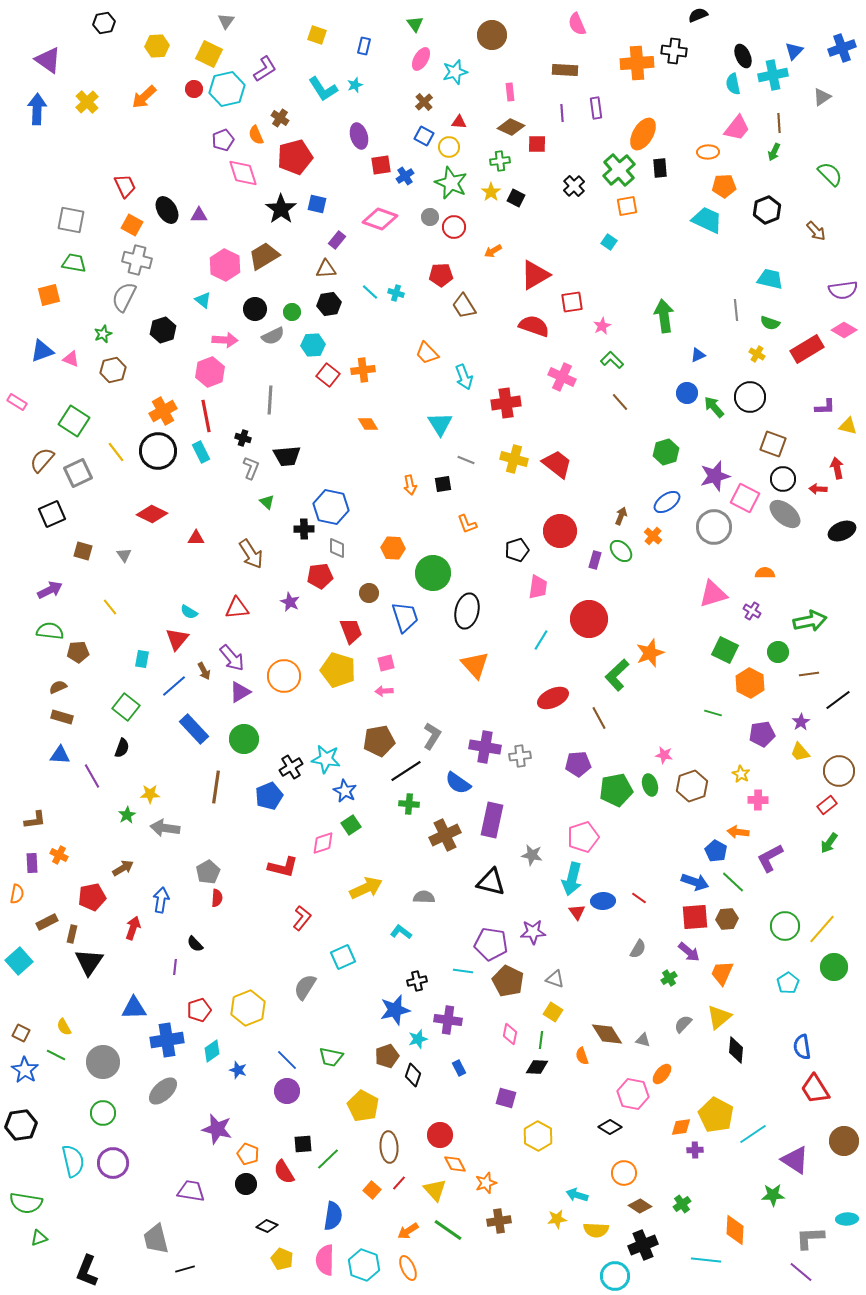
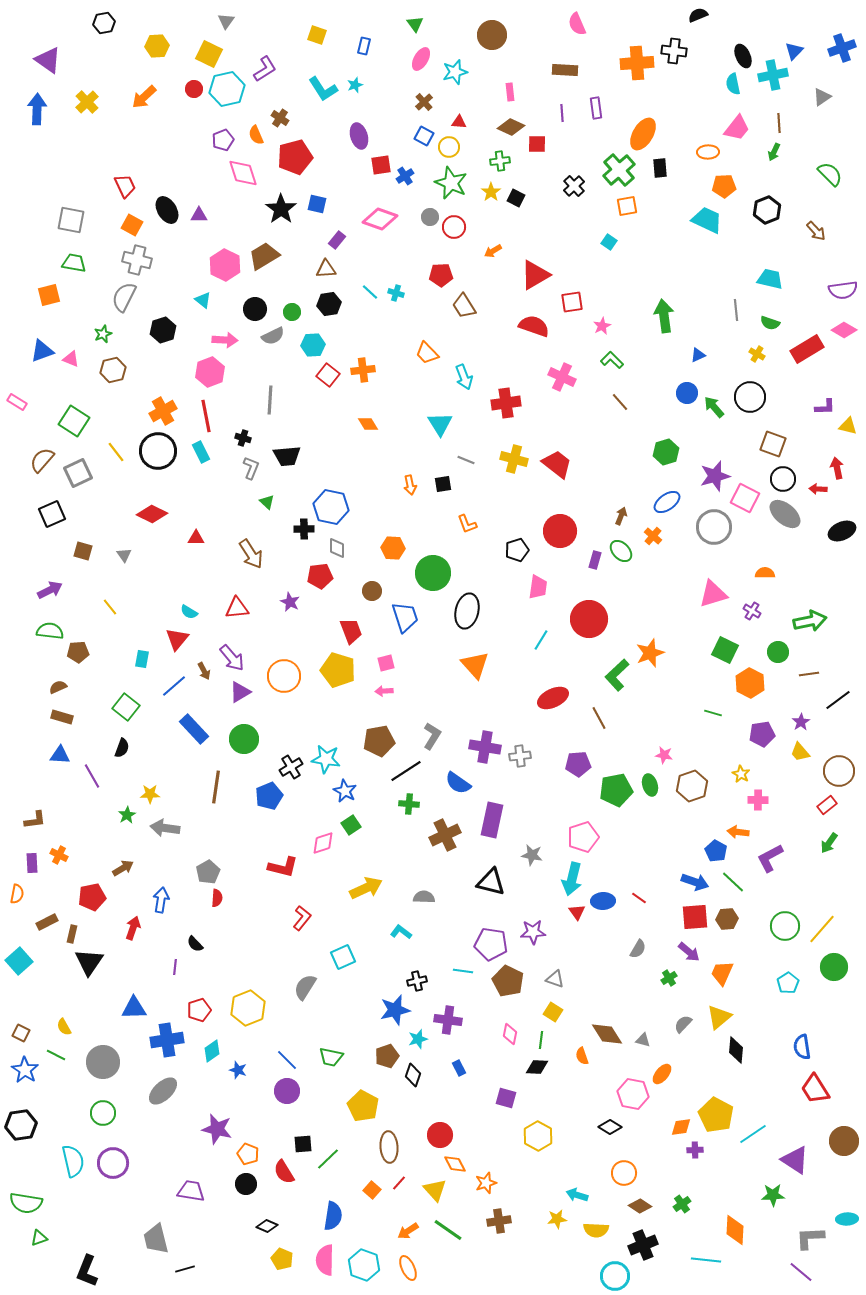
brown circle at (369, 593): moved 3 px right, 2 px up
